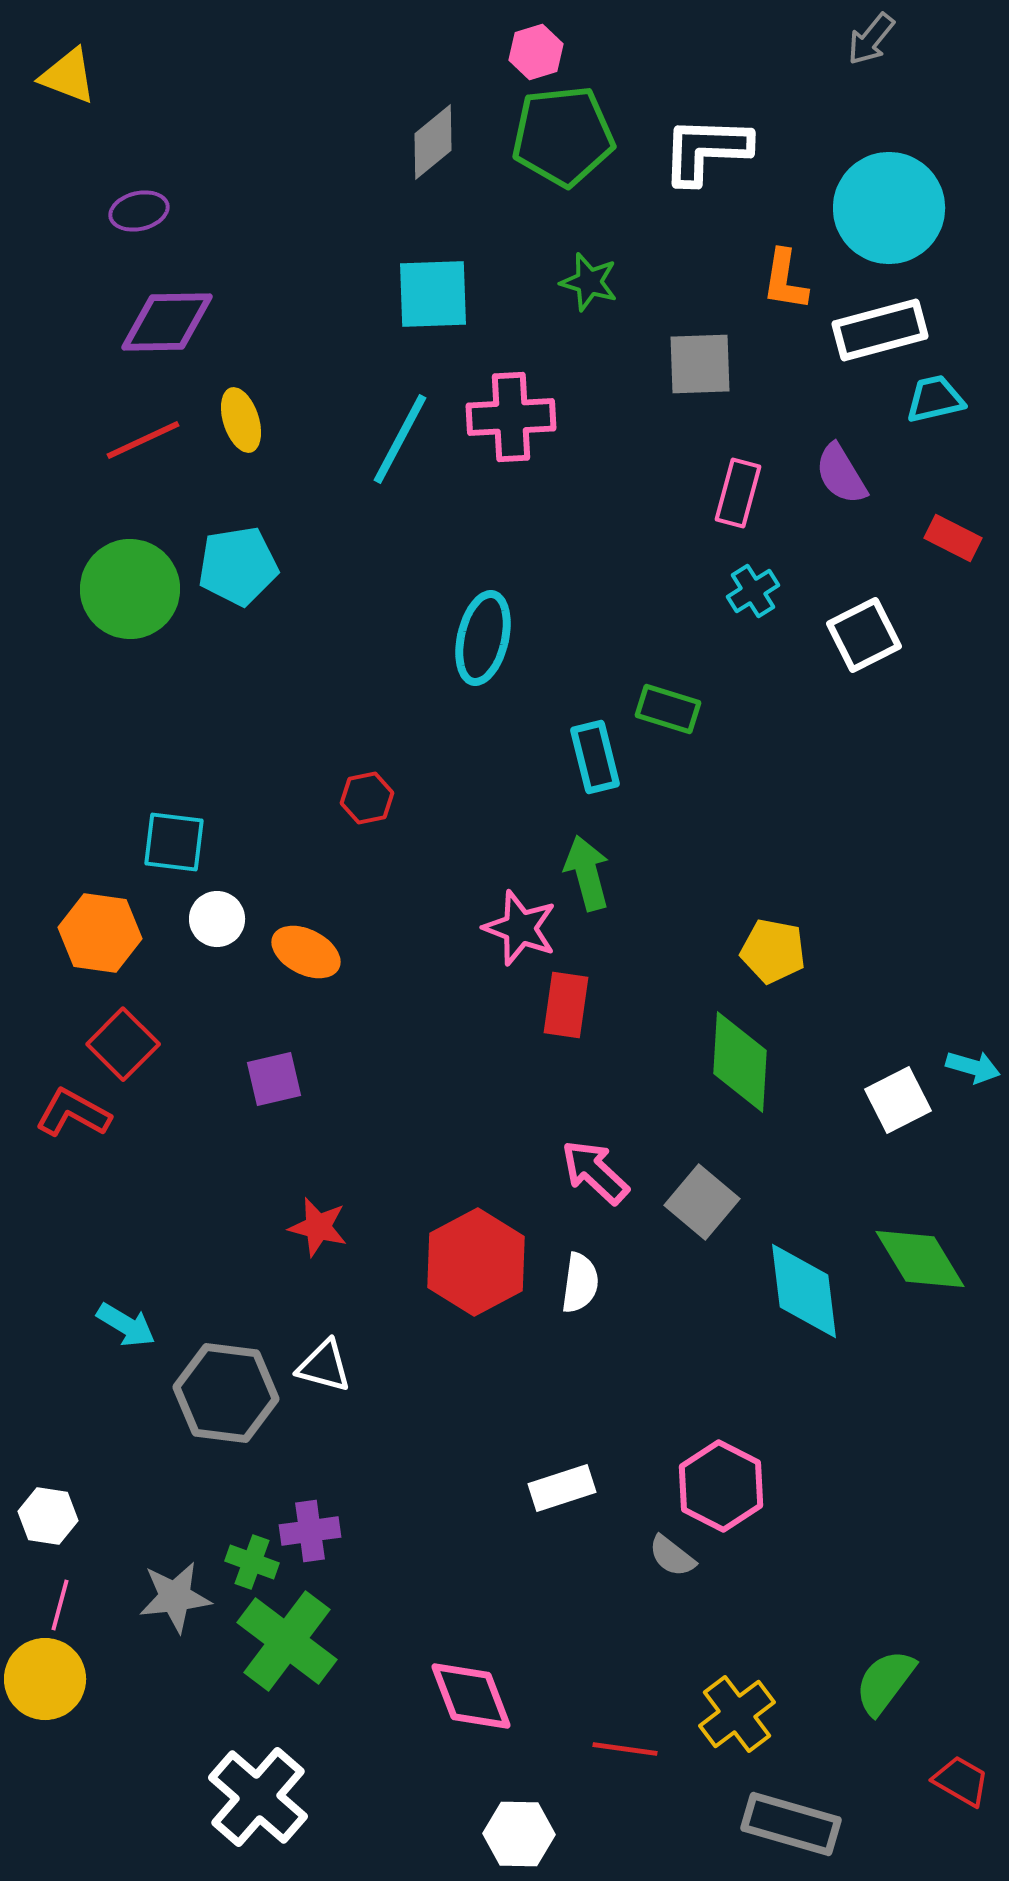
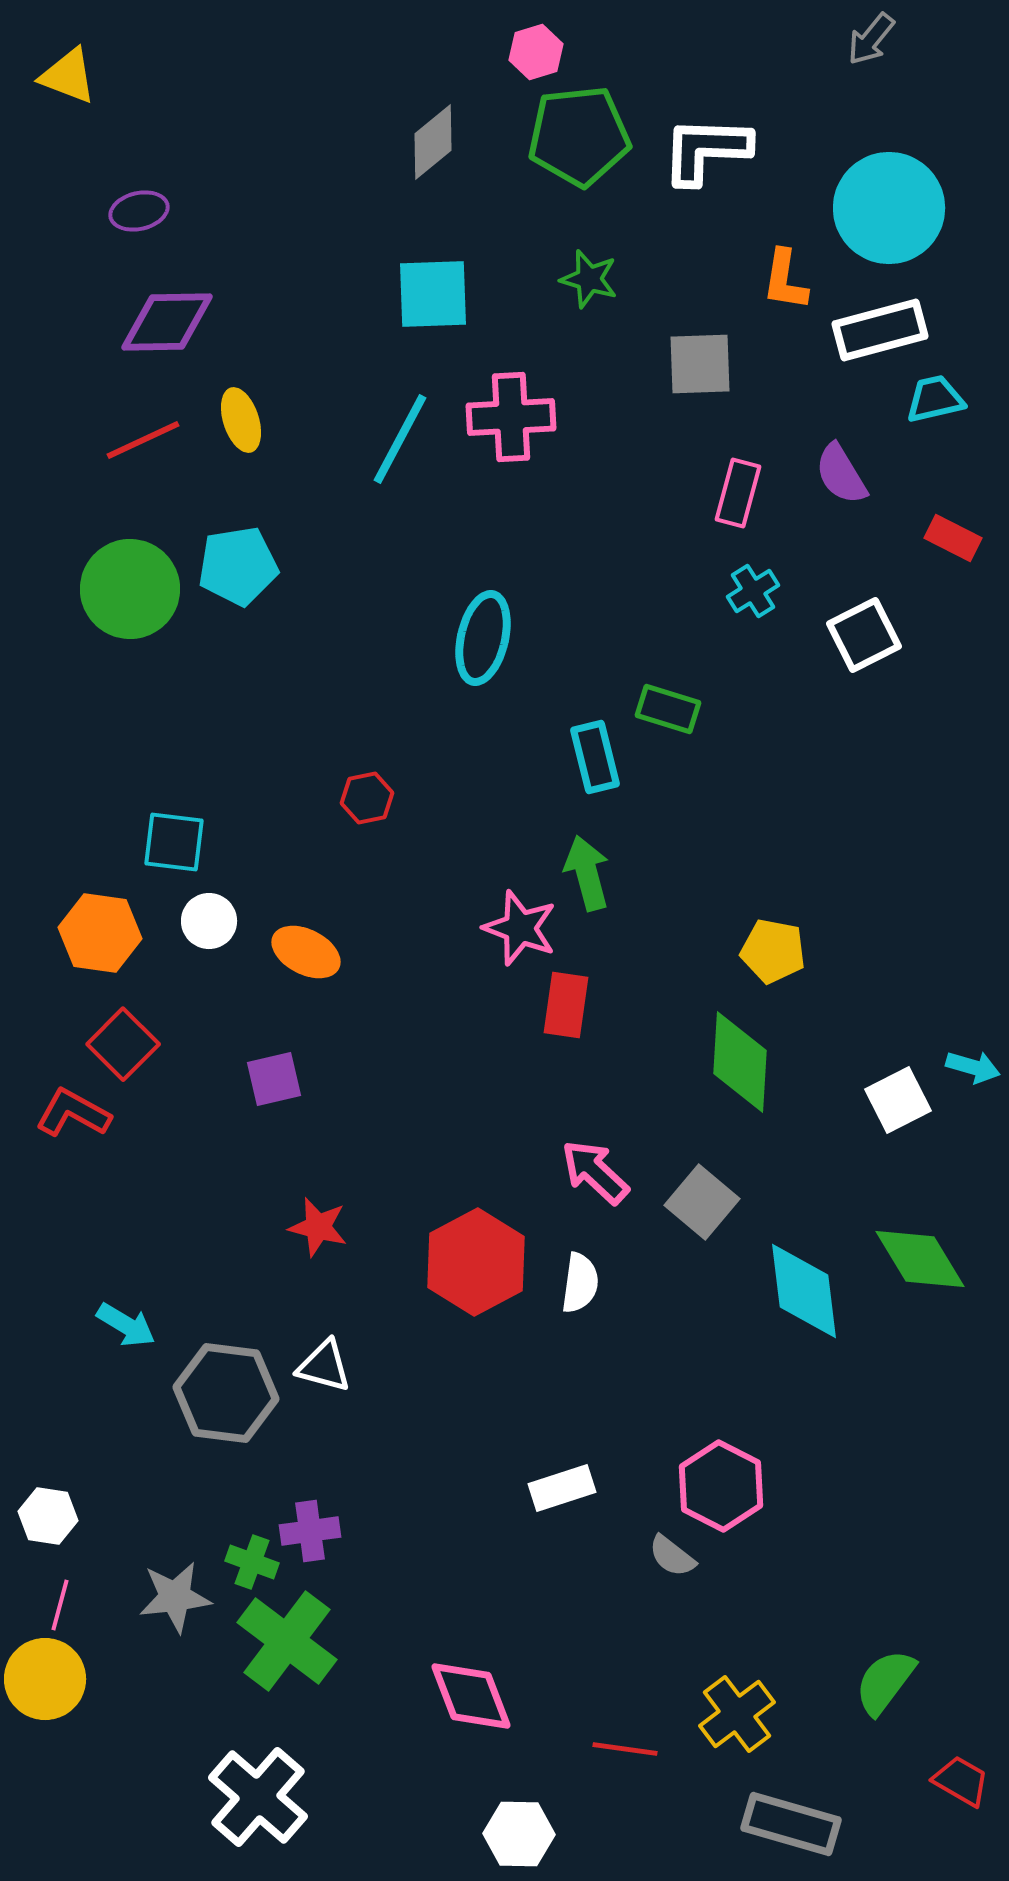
green pentagon at (563, 136): moved 16 px right
green star at (589, 282): moved 3 px up
white circle at (217, 919): moved 8 px left, 2 px down
